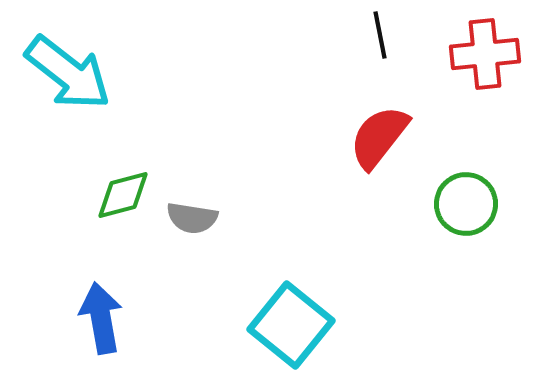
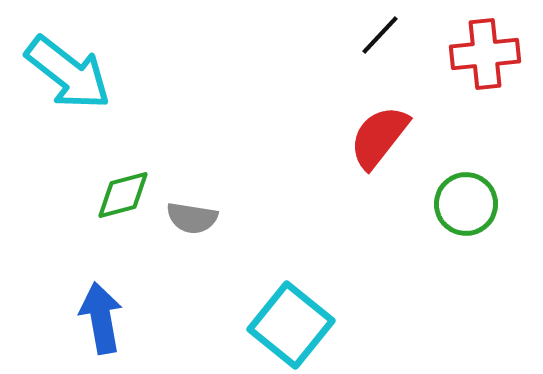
black line: rotated 54 degrees clockwise
